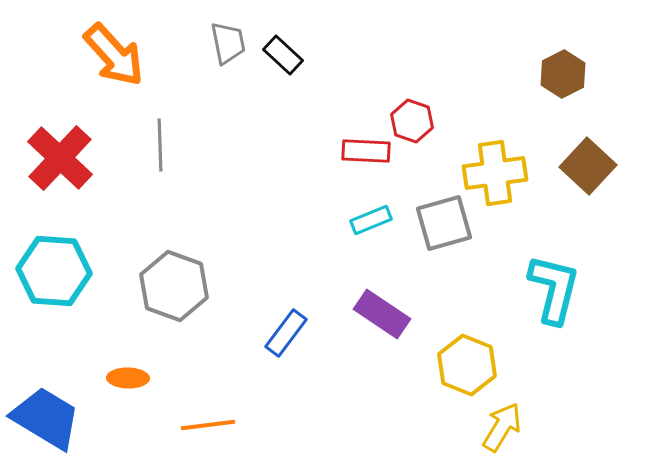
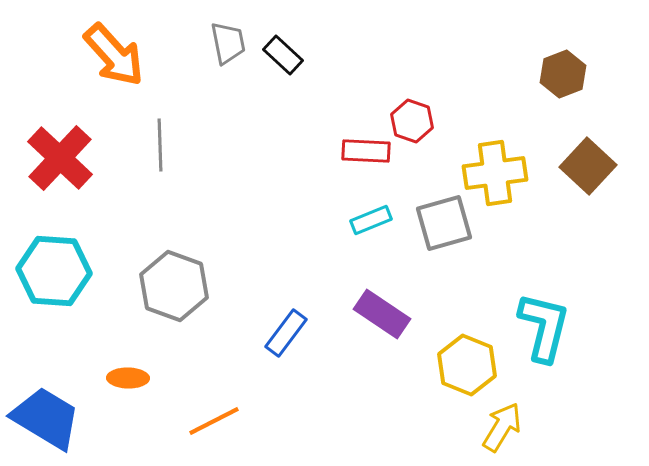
brown hexagon: rotated 6 degrees clockwise
cyan L-shape: moved 10 px left, 38 px down
orange line: moved 6 px right, 4 px up; rotated 20 degrees counterclockwise
